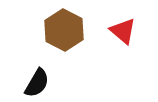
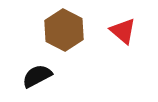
black semicircle: moved 7 px up; rotated 148 degrees counterclockwise
